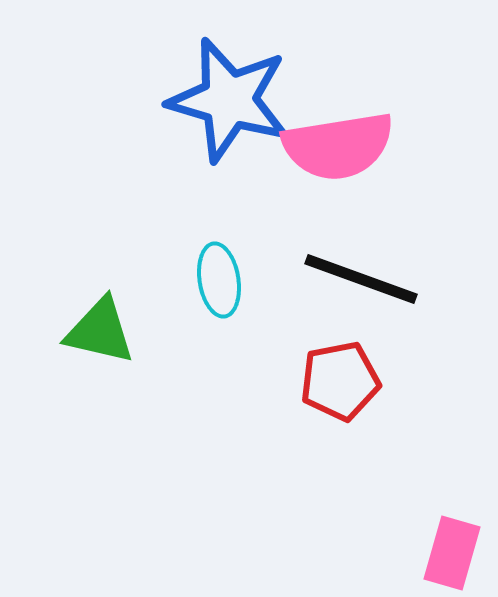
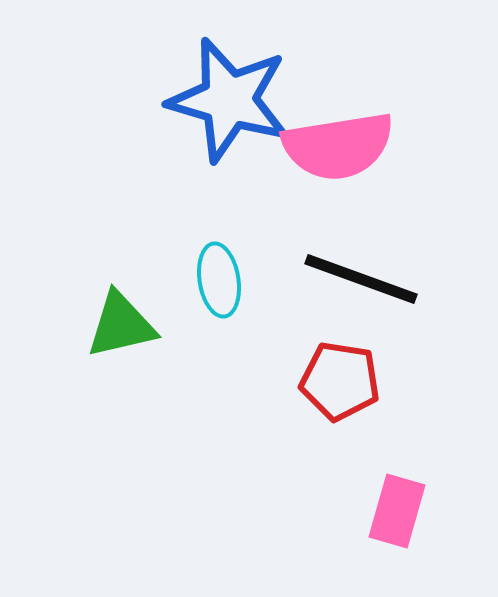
green triangle: moved 21 px right, 6 px up; rotated 26 degrees counterclockwise
red pentagon: rotated 20 degrees clockwise
pink rectangle: moved 55 px left, 42 px up
